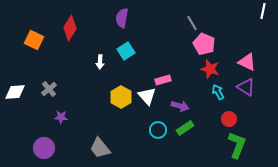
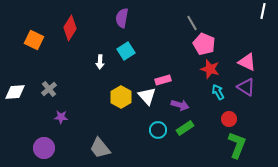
purple arrow: moved 1 px up
